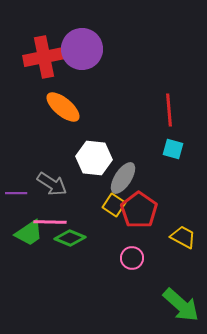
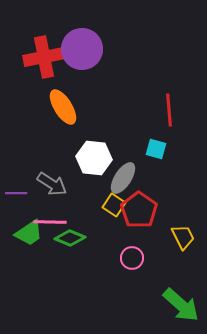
orange ellipse: rotated 18 degrees clockwise
cyan square: moved 17 px left
yellow trapezoid: rotated 36 degrees clockwise
